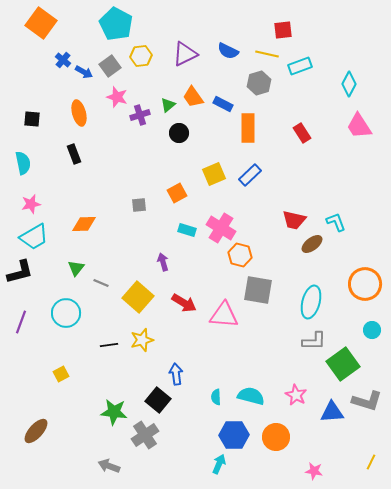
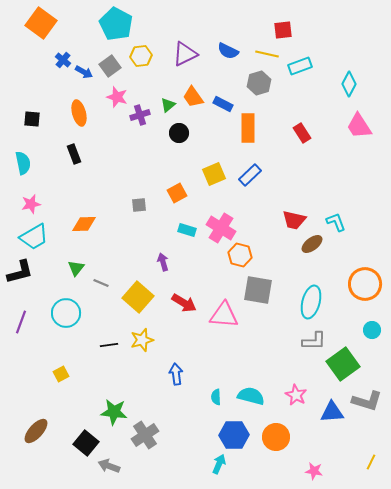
black square at (158, 400): moved 72 px left, 43 px down
